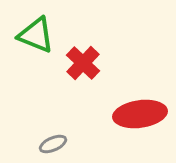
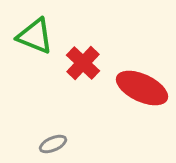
green triangle: moved 1 px left, 1 px down
red ellipse: moved 2 px right, 26 px up; rotated 33 degrees clockwise
